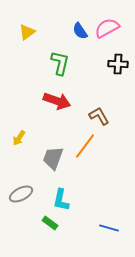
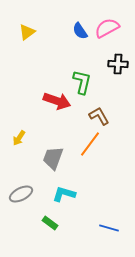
green L-shape: moved 22 px right, 19 px down
orange line: moved 5 px right, 2 px up
cyan L-shape: moved 3 px right, 6 px up; rotated 95 degrees clockwise
